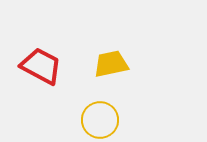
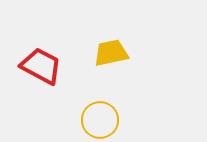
yellow trapezoid: moved 11 px up
